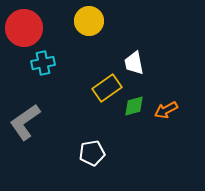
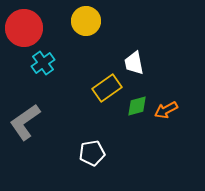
yellow circle: moved 3 px left
cyan cross: rotated 25 degrees counterclockwise
green diamond: moved 3 px right
